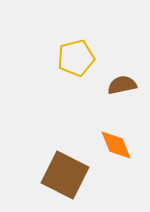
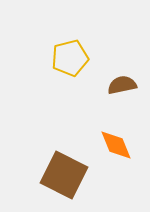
yellow pentagon: moved 6 px left
brown square: moved 1 px left
